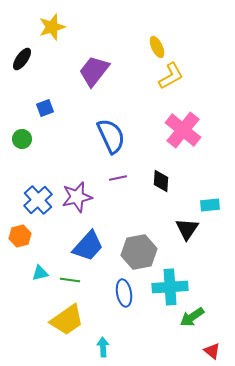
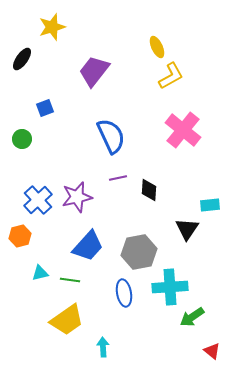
black diamond: moved 12 px left, 9 px down
